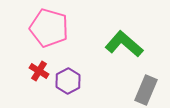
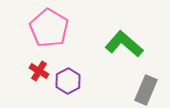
pink pentagon: rotated 15 degrees clockwise
